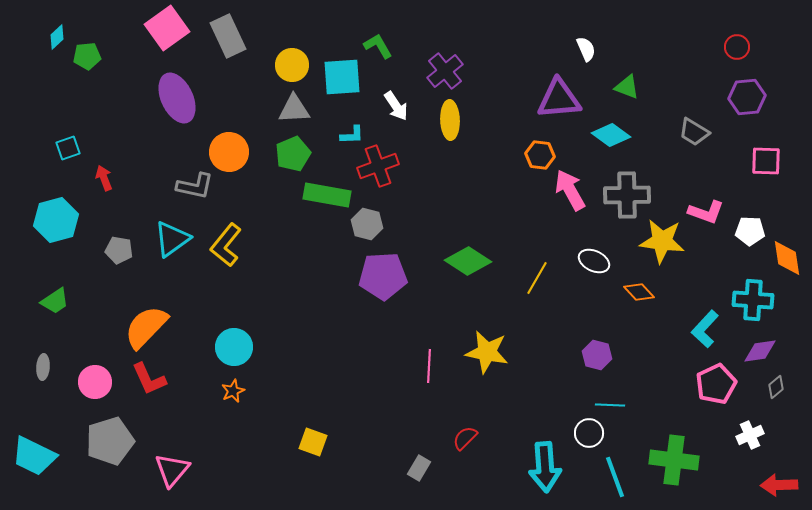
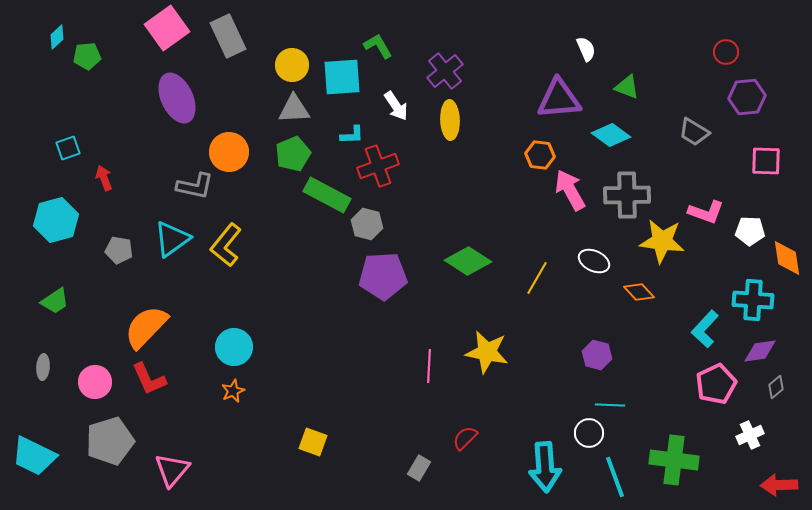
red circle at (737, 47): moved 11 px left, 5 px down
green rectangle at (327, 195): rotated 18 degrees clockwise
